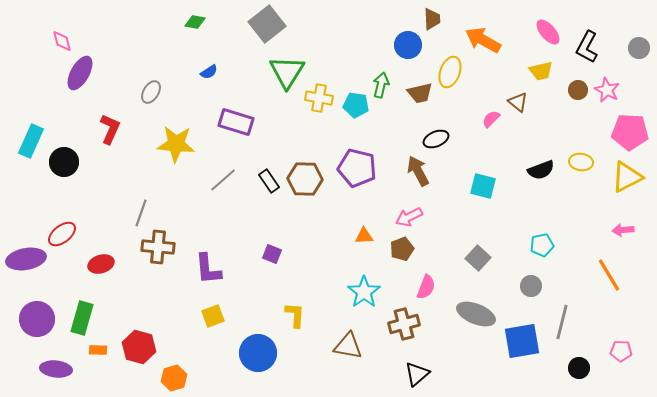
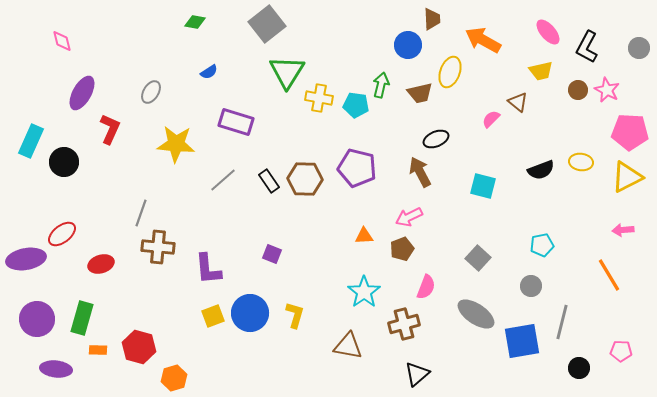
purple ellipse at (80, 73): moved 2 px right, 20 px down
brown arrow at (418, 171): moved 2 px right, 1 px down
gray ellipse at (476, 314): rotated 12 degrees clockwise
yellow L-shape at (295, 315): rotated 12 degrees clockwise
blue circle at (258, 353): moved 8 px left, 40 px up
